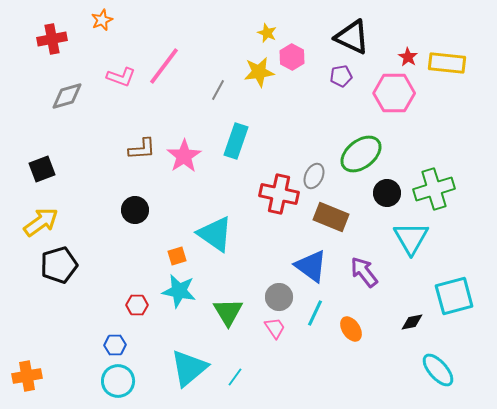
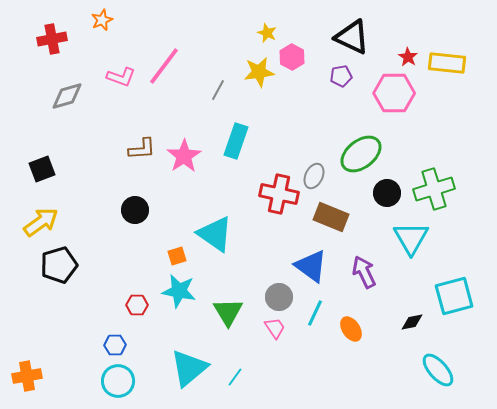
purple arrow at (364, 272): rotated 12 degrees clockwise
